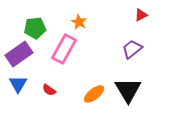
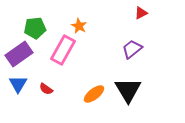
red triangle: moved 2 px up
orange star: moved 4 px down
pink rectangle: moved 1 px left, 1 px down
red semicircle: moved 3 px left, 1 px up
